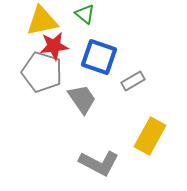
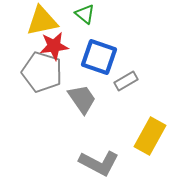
gray rectangle: moved 7 px left
